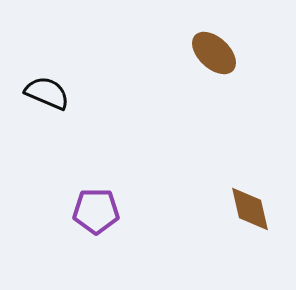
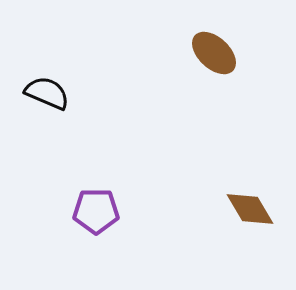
brown diamond: rotated 18 degrees counterclockwise
